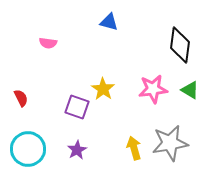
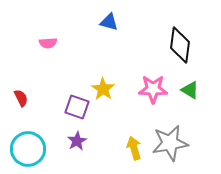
pink semicircle: rotated 12 degrees counterclockwise
pink star: rotated 8 degrees clockwise
purple star: moved 9 px up
